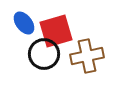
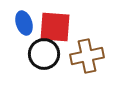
blue ellipse: rotated 20 degrees clockwise
red square: moved 1 px left, 4 px up; rotated 20 degrees clockwise
